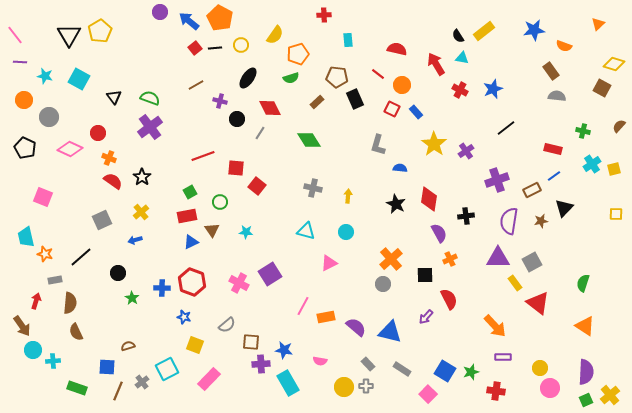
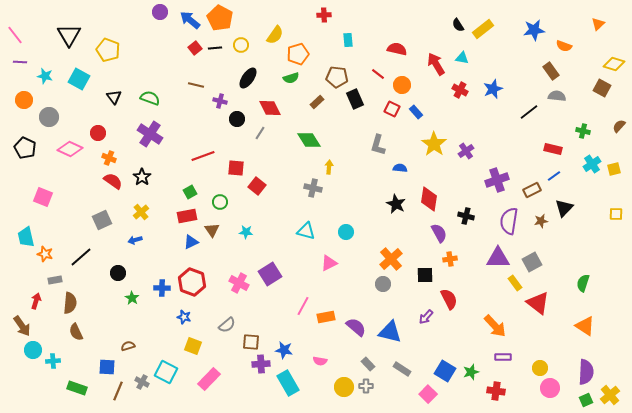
blue arrow at (189, 21): moved 1 px right, 1 px up
yellow pentagon at (100, 31): moved 8 px right, 19 px down; rotated 20 degrees counterclockwise
yellow rectangle at (484, 31): moved 1 px left, 2 px up
black semicircle at (458, 36): moved 11 px up
brown line at (196, 85): rotated 42 degrees clockwise
purple cross at (150, 127): moved 7 px down; rotated 20 degrees counterclockwise
black line at (506, 128): moved 23 px right, 16 px up
yellow arrow at (348, 196): moved 19 px left, 29 px up
black cross at (466, 216): rotated 21 degrees clockwise
orange cross at (450, 259): rotated 16 degrees clockwise
yellow square at (195, 345): moved 2 px left, 1 px down
cyan square at (167, 369): moved 1 px left, 3 px down; rotated 35 degrees counterclockwise
gray cross at (142, 382): rotated 24 degrees counterclockwise
